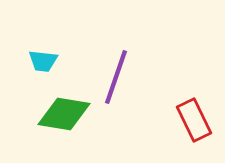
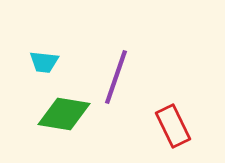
cyan trapezoid: moved 1 px right, 1 px down
red rectangle: moved 21 px left, 6 px down
